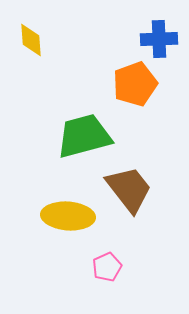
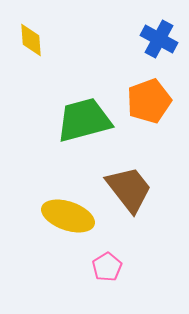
blue cross: rotated 30 degrees clockwise
orange pentagon: moved 14 px right, 17 px down
green trapezoid: moved 16 px up
yellow ellipse: rotated 15 degrees clockwise
pink pentagon: rotated 8 degrees counterclockwise
